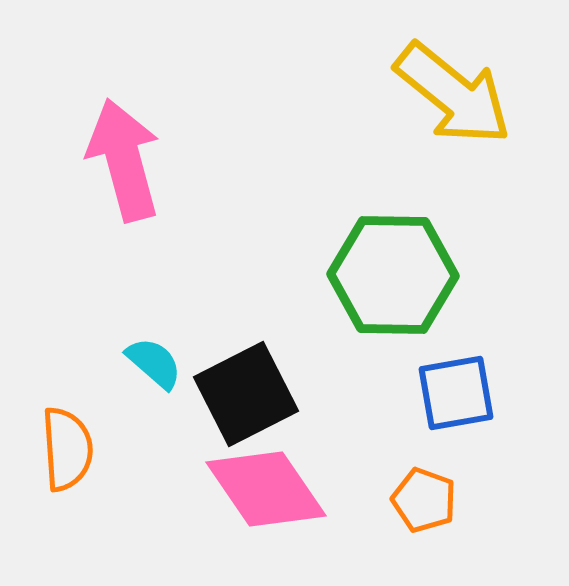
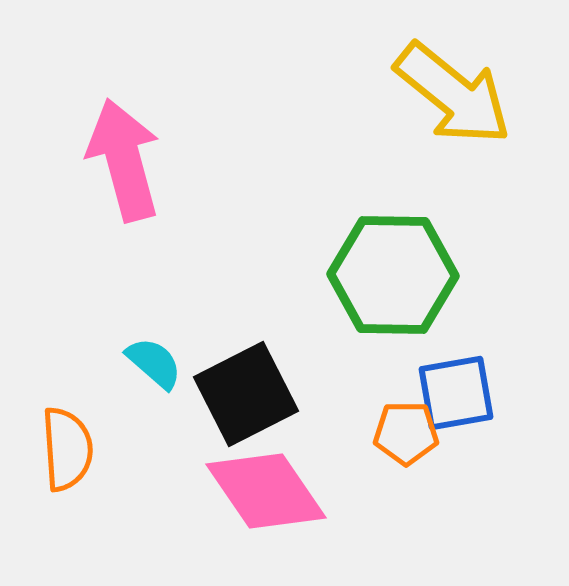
pink diamond: moved 2 px down
orange pentagon: moved 18 px left, 67 px up; rotated 20 degrees counterclockwise
